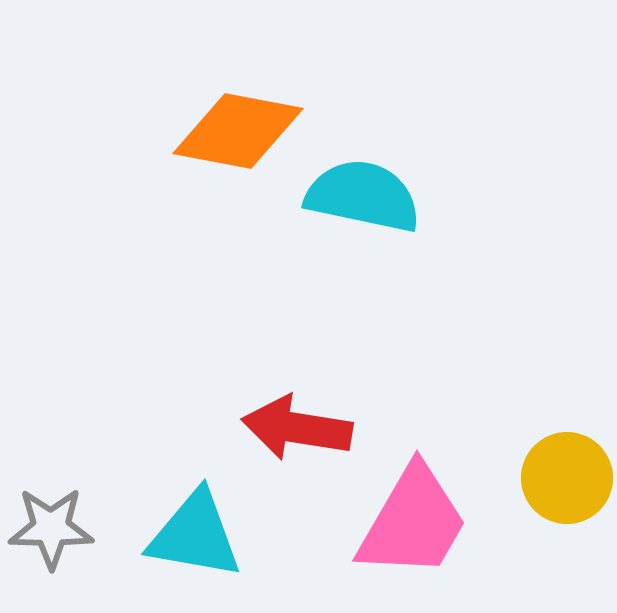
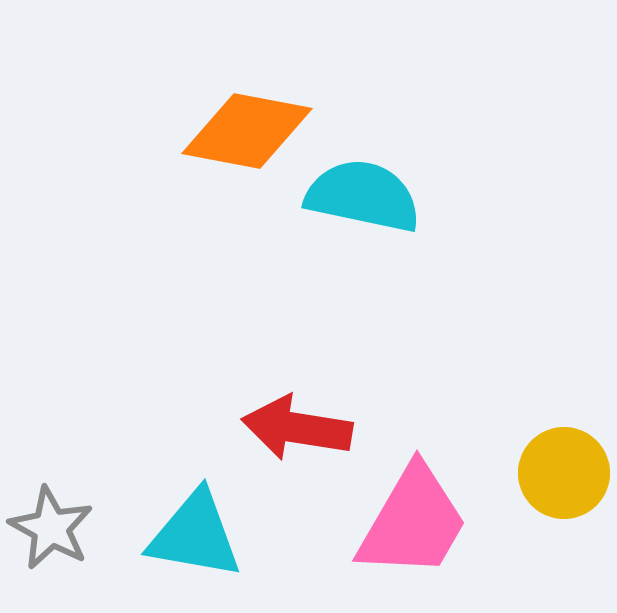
orange diamond: moved 9 px right
yellow circle: moved 3 px left, 5 px up
gray star: rotated 28 degrees clockwise
